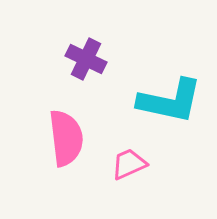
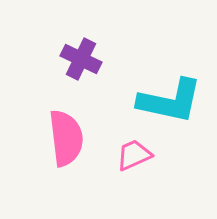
purple cross: moved 5 px left
pink trapezoid: moved 5 px right, 9 px up
